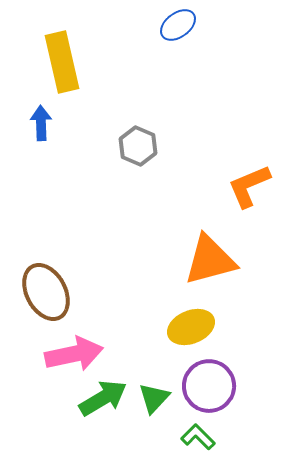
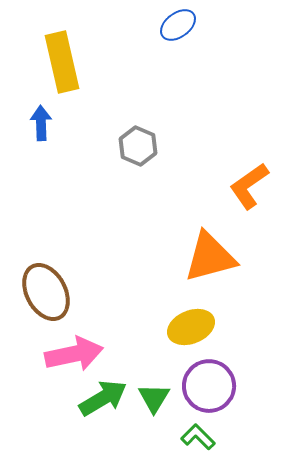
orange L-shape: rotated 12 degrees counterclockwise
orange triangle: moved 3 px up
green triangle: rotated 12 degrees counterclockwise
